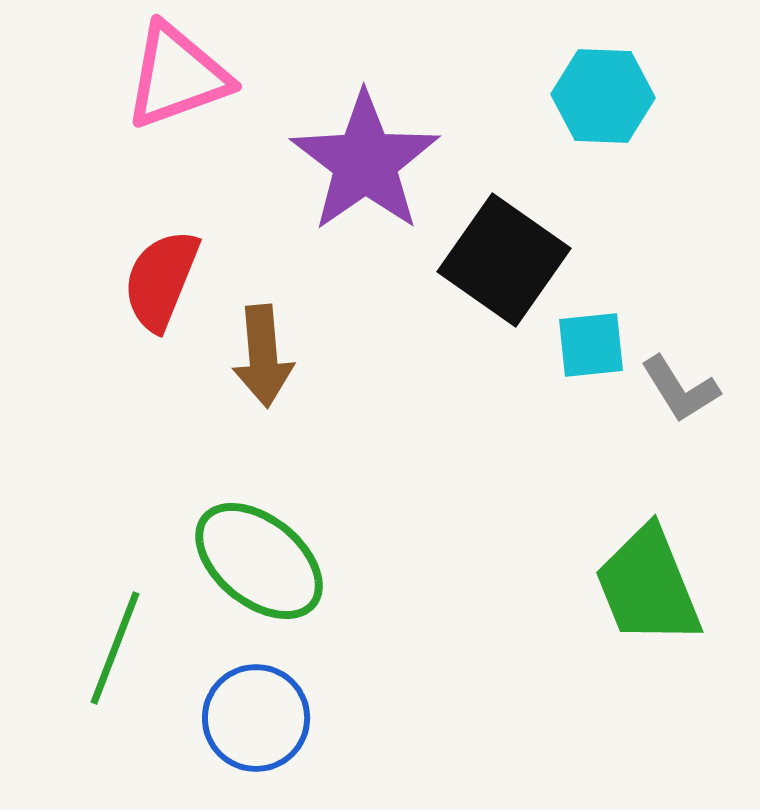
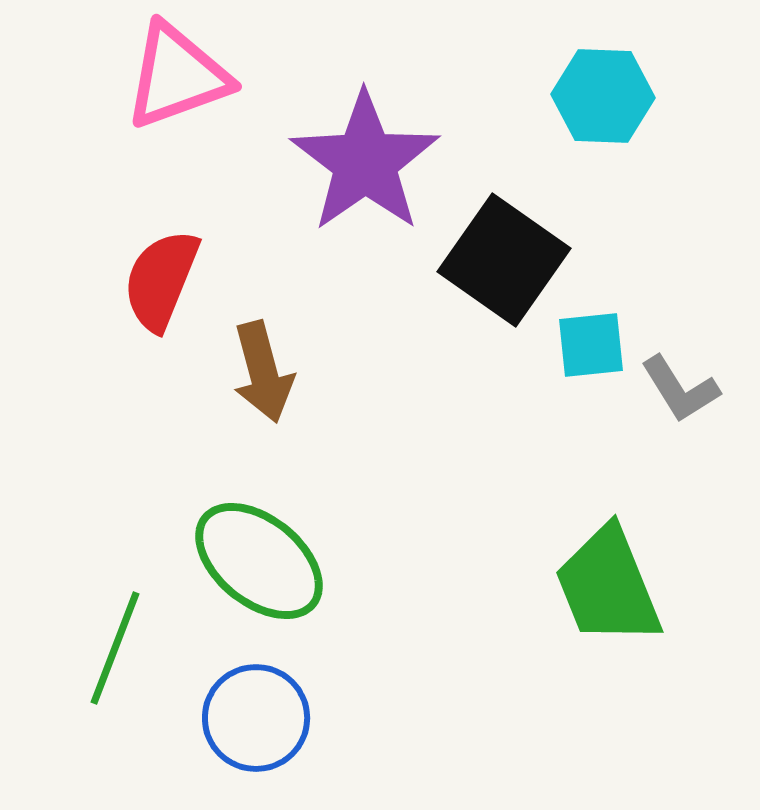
brown arrow: moved 16 px down; rotated 10 degrees counterclockwise
green trapezoid: moved 40 px left
